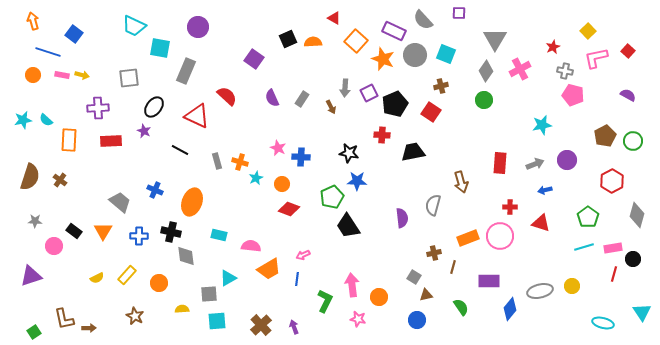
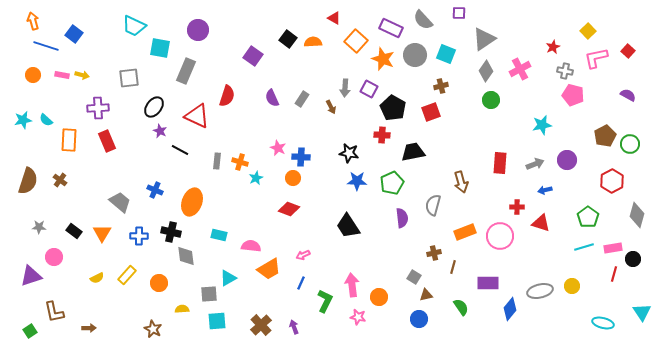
purple circle at (198, 27): moved 3 px down
purple rectangle at (394, 31): moved 3 px left, 3 px up
black square at (288, 39): rotated 30 degrees counterclockwise
gray triangle at (495, 39): moved 11 px left; rotated 25 degrees clockwise
blue line at (48, 52): moved 2 px left, 6 px up
purple square at (254, 59): moved 1 px left, 3 px up
purple square at (369, 93): moved 4 px up; rotated 36 degrees counterclockwise
red semicircle at (227, 96): rotated 65 degrees clockwise
green circle at (484, 100): moved 7 px right
black pentagon at (395, 104): moved 2 px left, 4 px down; rotated 20 degrees counterclockwise
red square at (431, 112): rotated 36 degrees clockwise
purple star at (144, 131): moved 16 px right
red rectangle at (111, 141): moved 4 px left; rotated 70 degrees clockwise
green circle at (633, 141): moved 3 px left, 3 px down
gray rectangle at (217, 161): rotated 21 degrees clockwise
brown semicircle at (30, 177): moved 2 px left, 4 px down
orange circle at (282, 184): moved 11 px right, 6 px up
green pentagon at (332, 197): moved 60 px right, 14 px up
red cross at (510, 207): moved 7 px right
gray star at (35, 221): moved 4 px right, 6 px down
orange triangle at (103, 231): moved 1 px left, 2 px down
orange rectangle at (468, 238): moved 3 px left, 6 px up
pink circle at (54, 246): moved 11 px down
blue line at (297, 279): moved 4 px right, 4 px down; rotated 16 degrees clockwise
purple rectangle at (489, 281): moved 1 px left, 2 px down
brown star at (135, 316): moved 18 px right, 13 px down
brown L-shape at (64, 319): moved 10 px left, 7 px up
pink star at (358, 319): moved 2 px up
blue circle at (417, 320): moved 2 px right, 1 px up
green square at (34, 332): moved 4 px left, 1 px up
